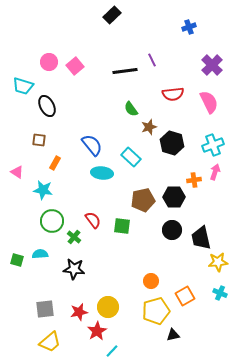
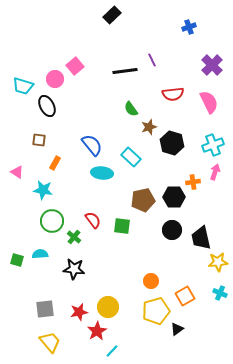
pink circle at (49, 62): moved 6 px right, 17 px down
orange cross at (194, 180): moved 1 px left, 2 px down
black triangle at (173, 335): moved 4 px right, 6 px up; rotated 24 degrees counterclockwise
yellow trapezoid at (50, 342): rotated 90 degrees counterclockwise
